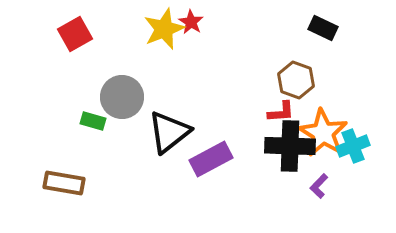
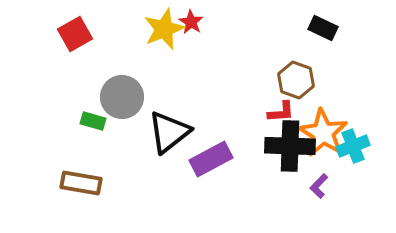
brown rectangle: moved 17 px right
